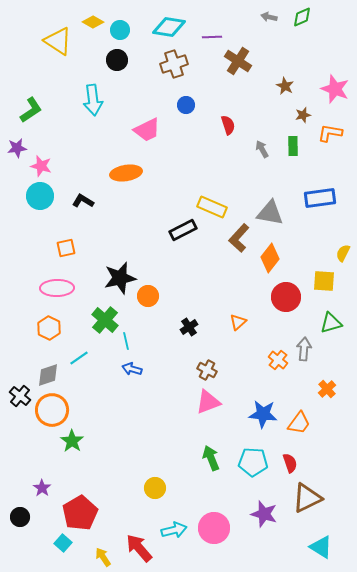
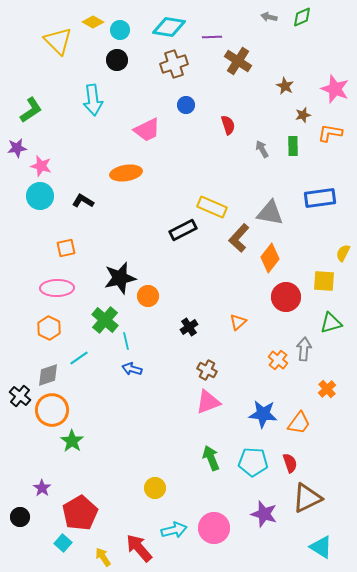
yellow triangle at (58, 41): rotated 12 degrees clockwise
